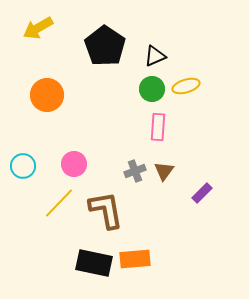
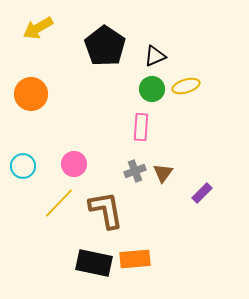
orange circle: moved 16 px left, 1 px up
pink rectangle: moved 17 px left
brown triangle: moved 1 px left, 2 px down
